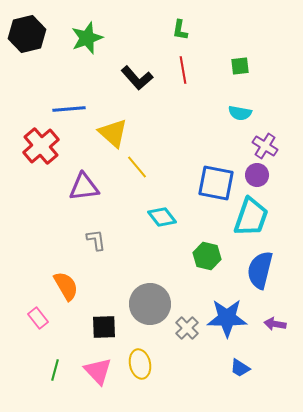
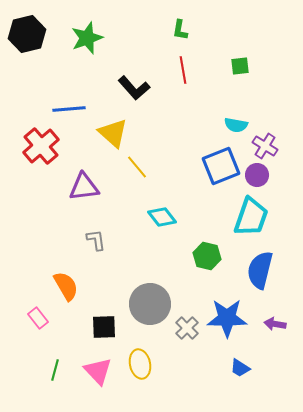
black L-shape: moved 3 px left, 10 px down
cyan semicircle: moved 4 px left, 12 px down
blue square: moved 5 px right, 17 px up; rotated 33 degrees counterclockwise
